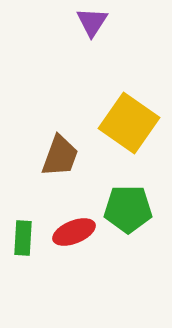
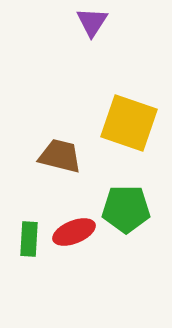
yellow square: rotated 16 degrees counterclockwise
brown trapezoid: rotated 96 degrees counterclockwise
green pentagon: moved 2 px left
green rectangle: moved 6 px right, 1 px down
